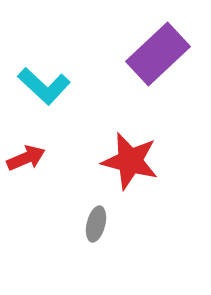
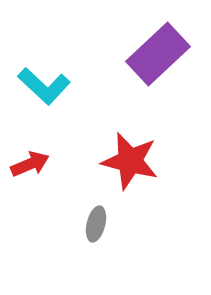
red arrow: moved 4 px right, 6 px down
